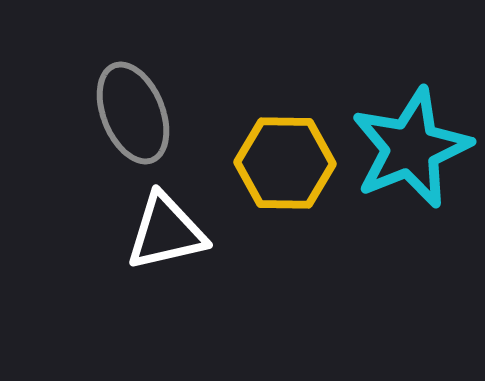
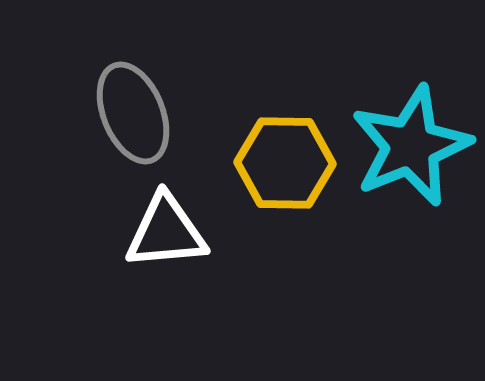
cyan star: moved 2 px up
white triangle: rotated 8 degrees clockwise
